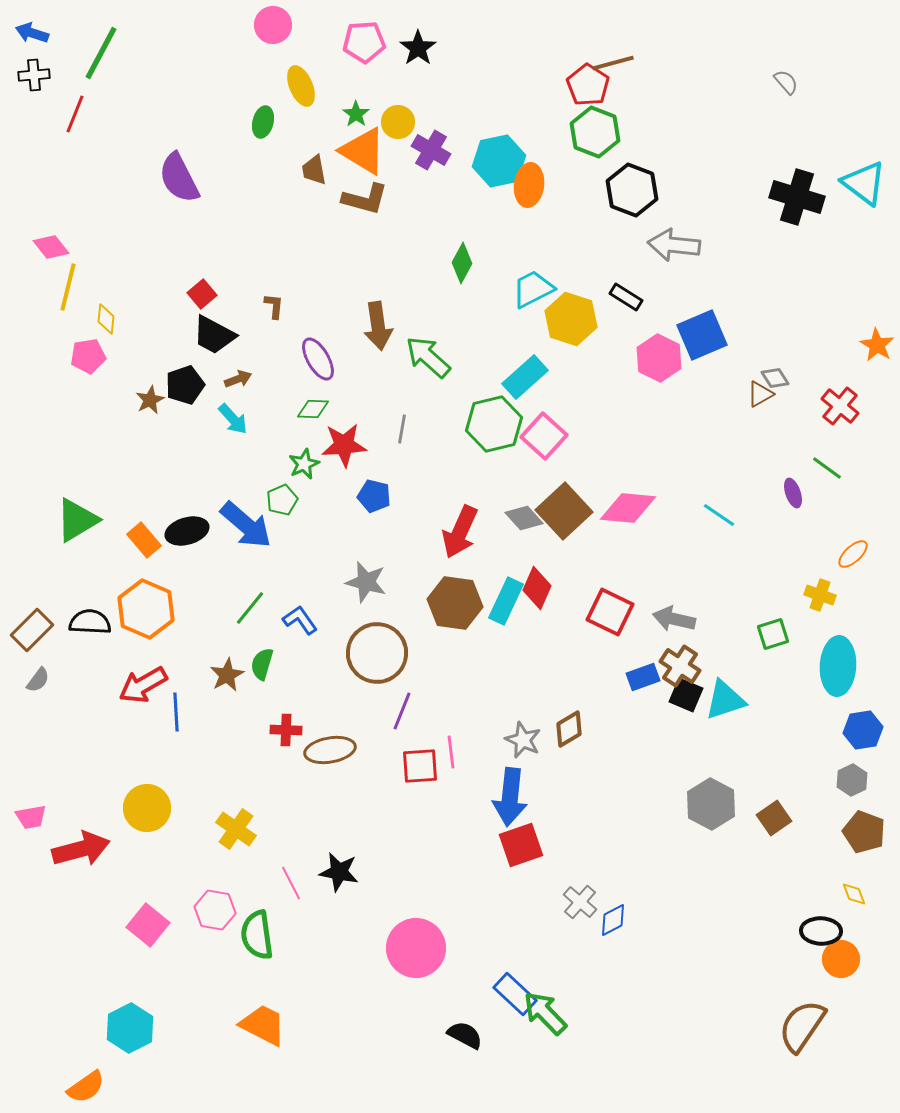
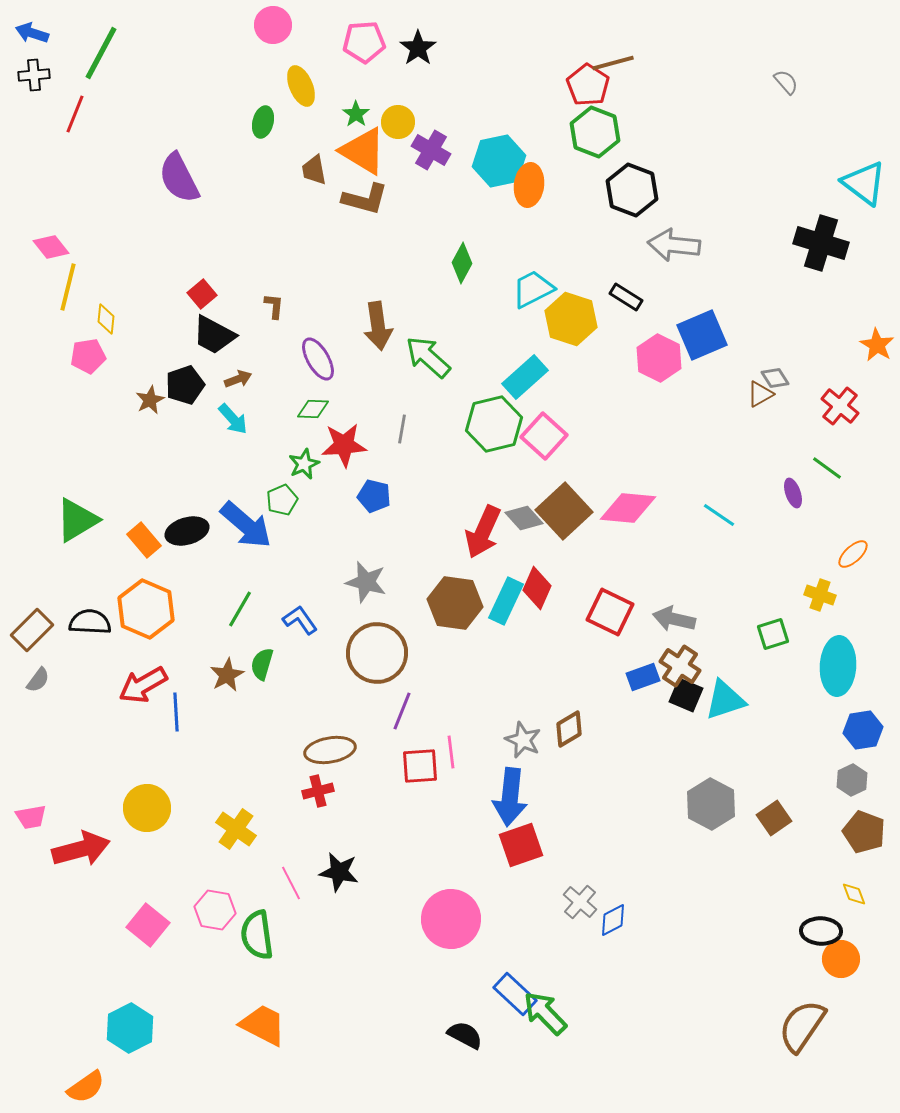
black cross at (797, 197): moved 24 px right, 46 px down
red arrow at (460, 532): moved 23 px right
green line at (250, 608): moved 10 px left, 1 px down; rotated 9 degrees counterclockwise
red cross at (286, 730): moved 32 px right, 61 px down; rotated 16 degrees counterclockwise
pink circle at (416, 948): moved 35 px right, 29 px up
